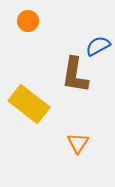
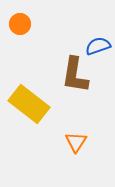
orange circle: moved 8 px left, 3 px down
blue semicircle: rotated 10 degrees clockwise
orange triangle: moved 2 px left, 1 px up
